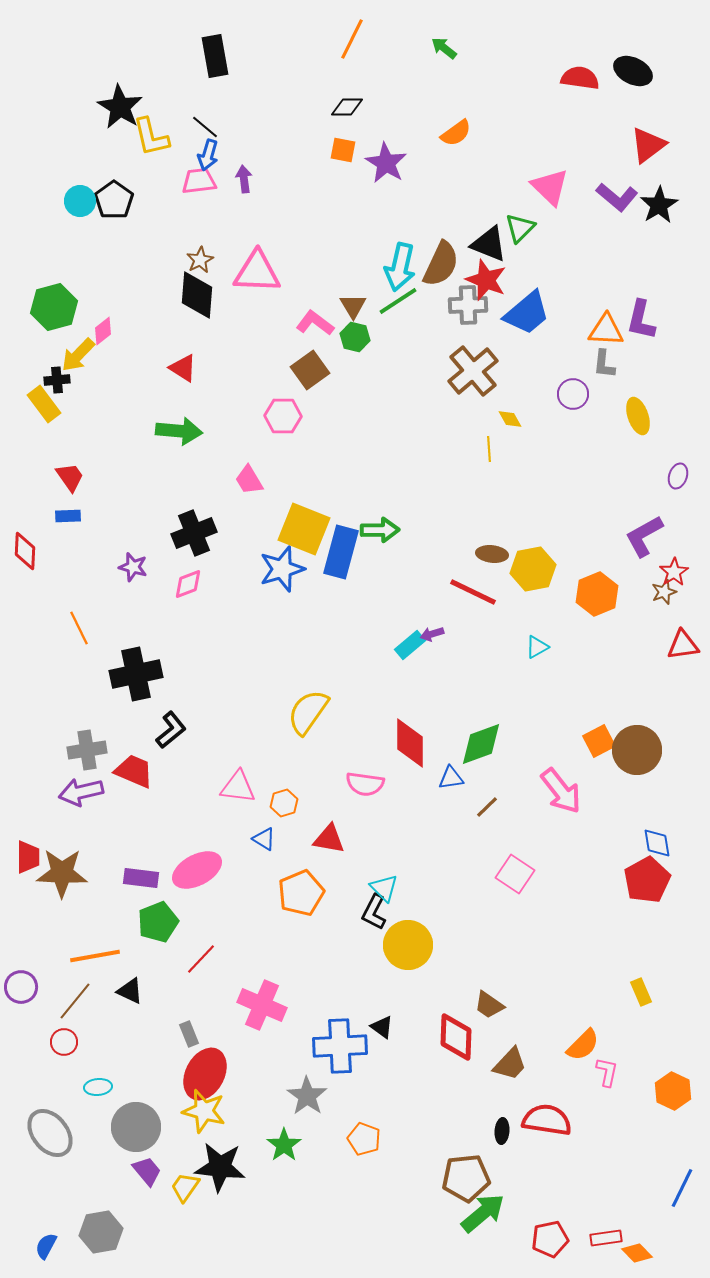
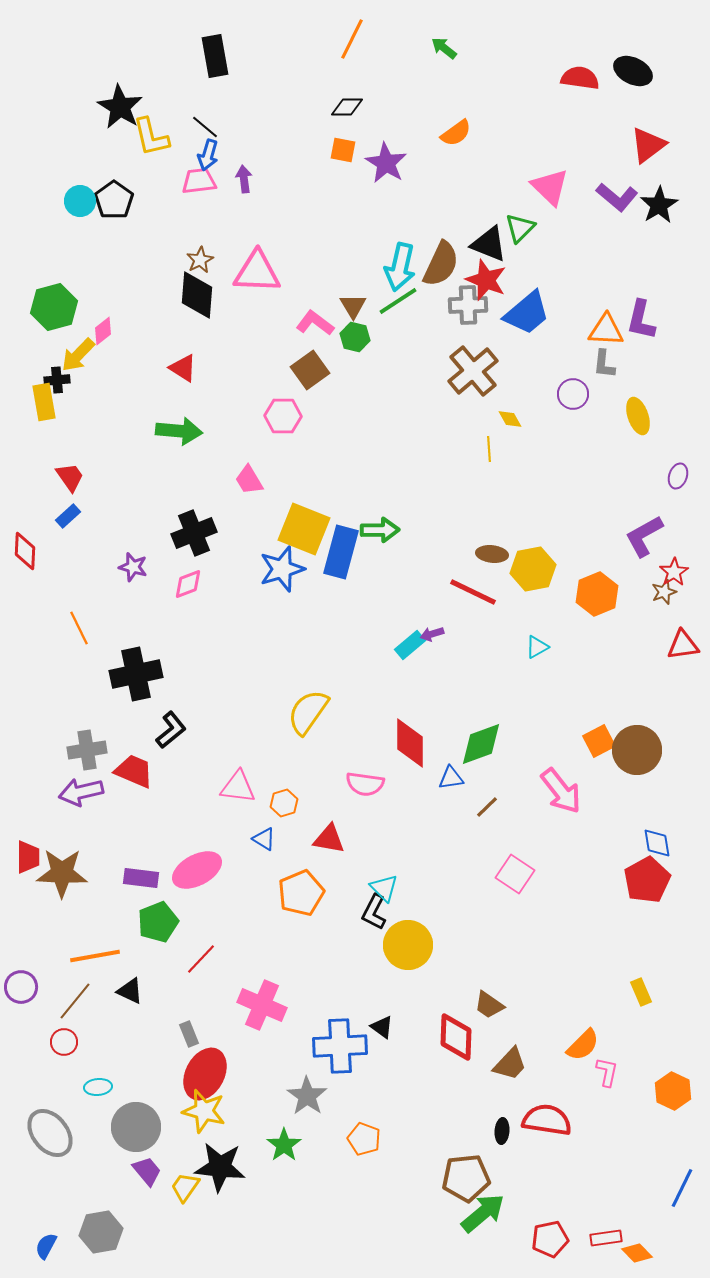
yellow rectangle at (44, 404): moved 2 px up; rotated 27 degrees clockwise
blue rectangle at (68, 516): rotated 40 degrees counterclockwise
